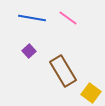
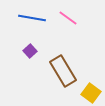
purple square: moved 1 px right
